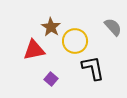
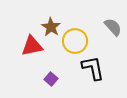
red triangle: moved 2 px left, 4 px up
